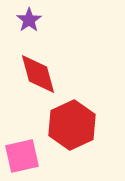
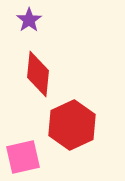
red diamond: rotated 21 degrees clockwise
pink square: moved 1 px right, 1 px down
